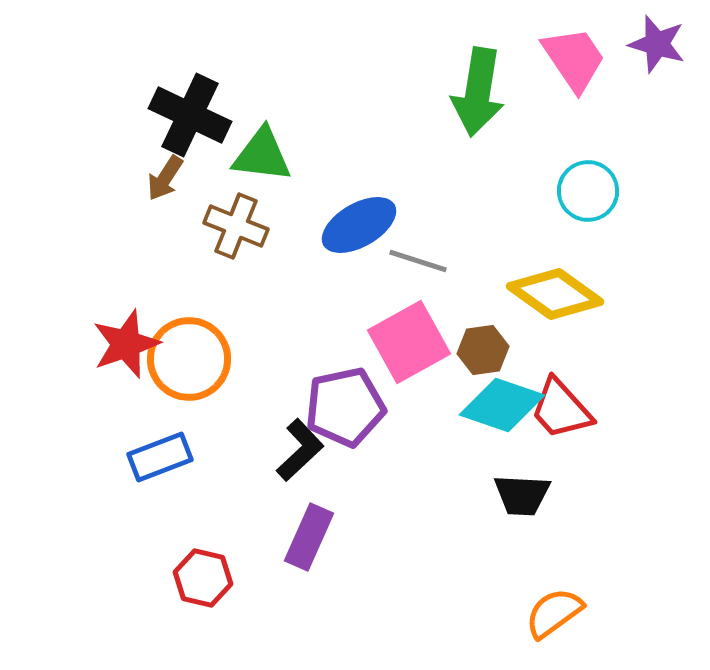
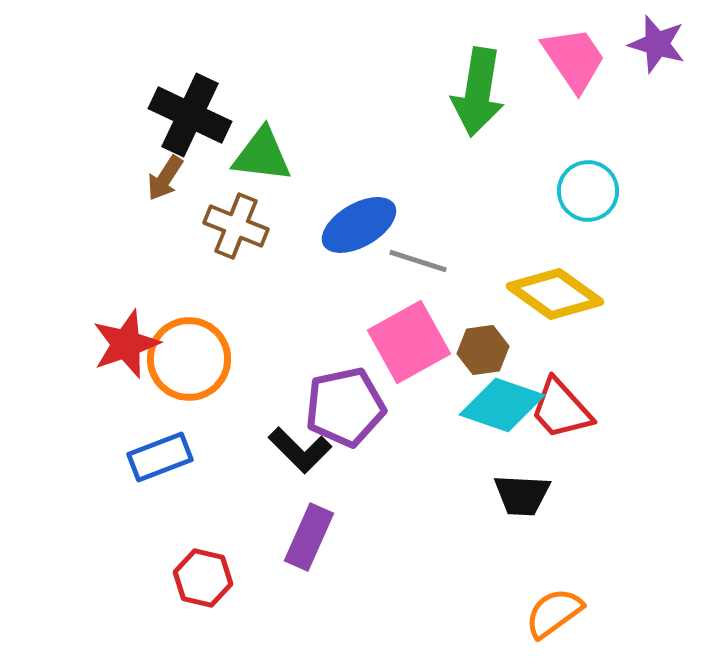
black L-shape: rotated 88 degrees clockwise
